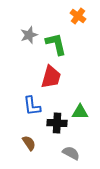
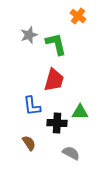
red trapezoid: moved 3 px right, 3 px down
